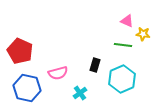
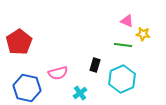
red pentagon: moved 1 px left, 9 px up; rotated 15 degrees clockwise
